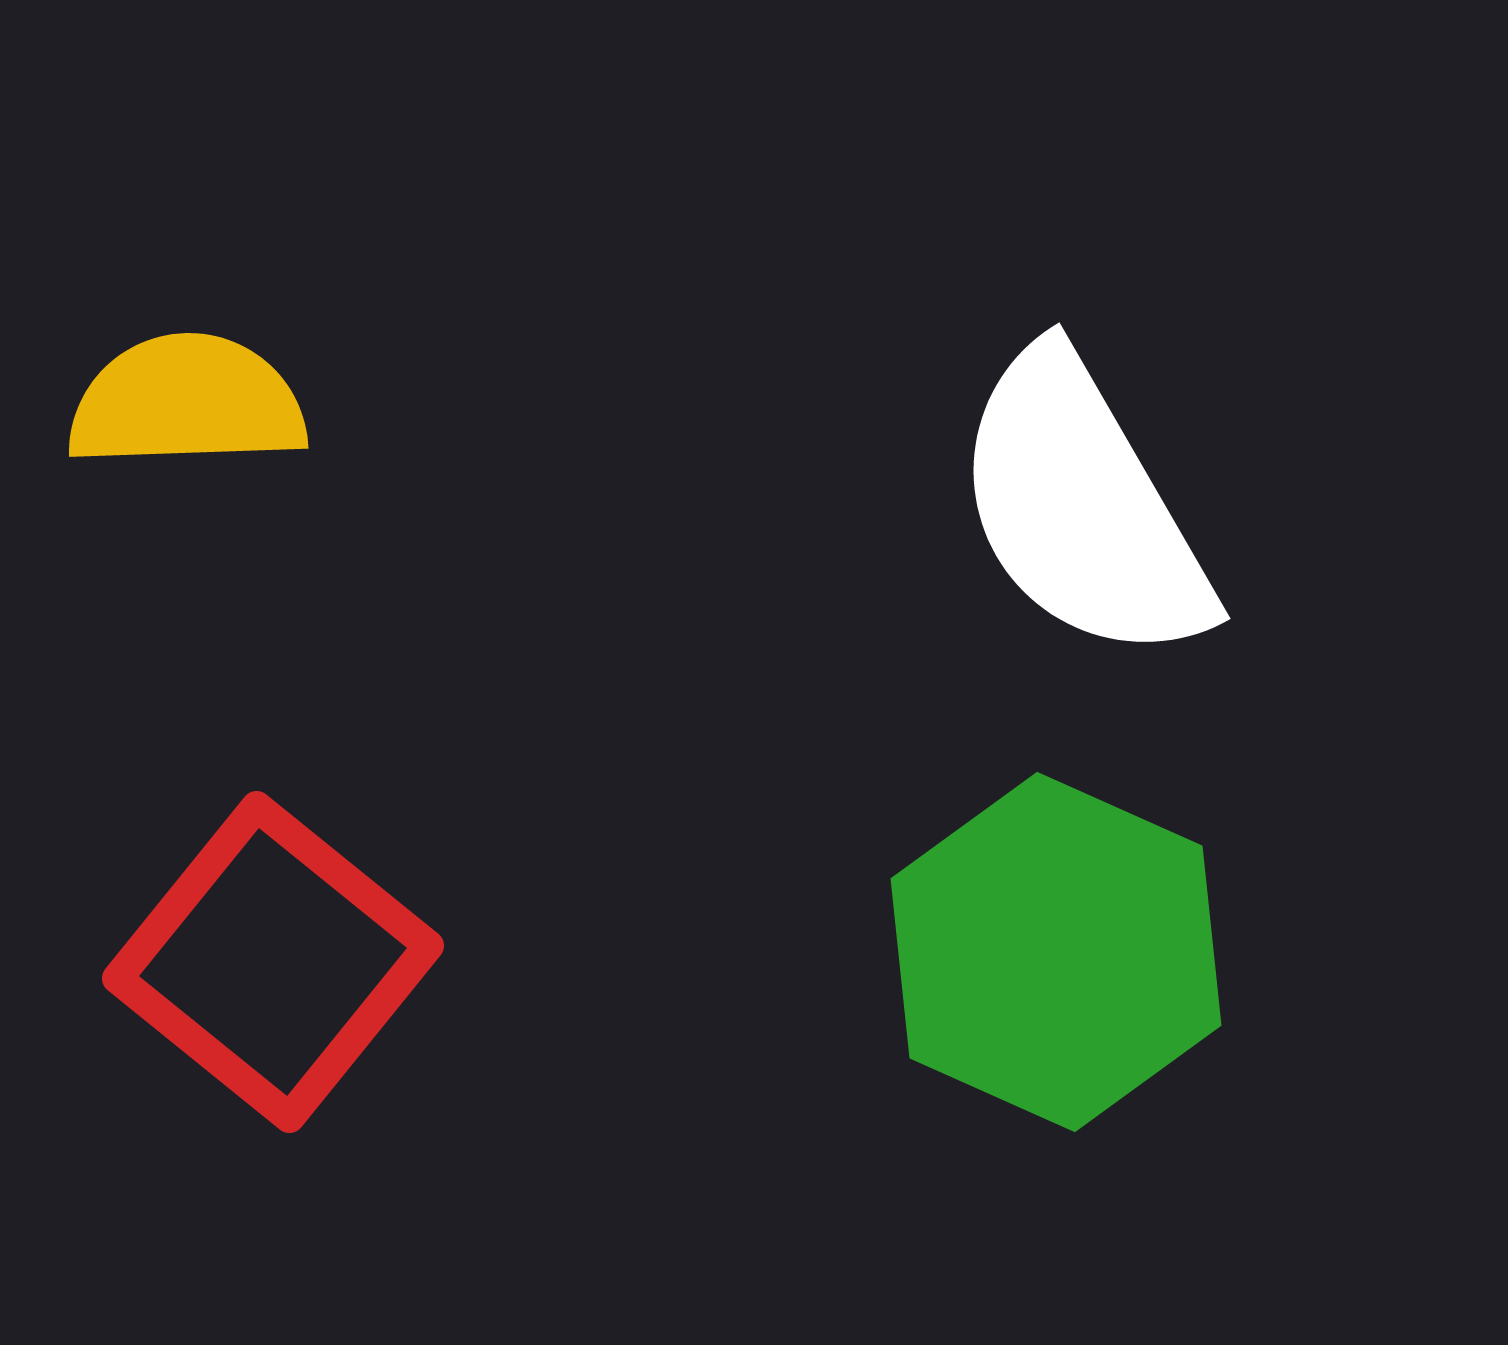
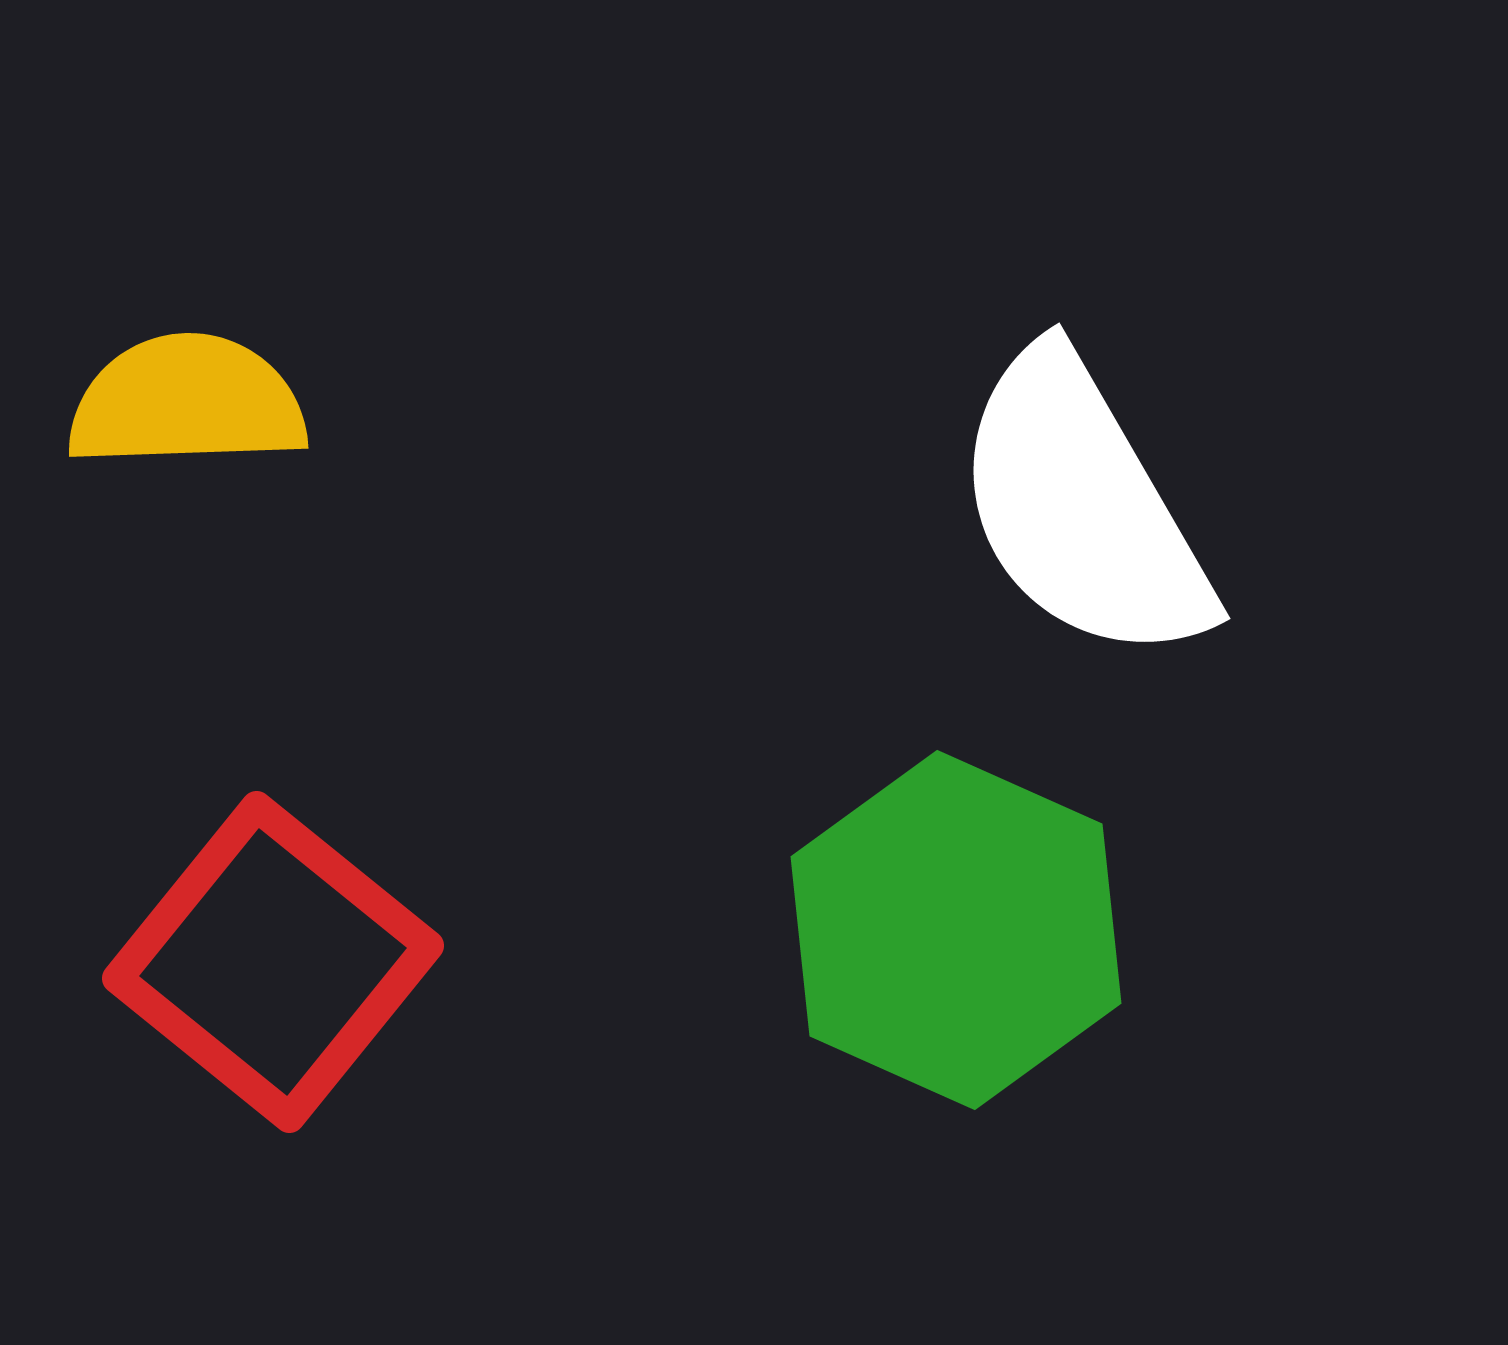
green hexagon: moved 100 px left, 22 px up
